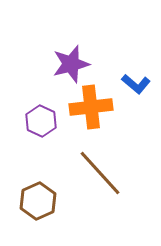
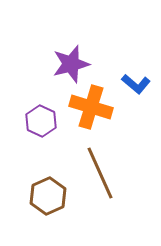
orange cross: rotated 24 degrees clockwise
brown line: rotated 18 degrees clockwise
brown hexagon: moved 10 px right, 5 px up
